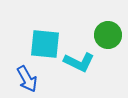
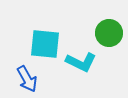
green circle: moved 1 px right, 2 px up
cyan L-shape: moved 2 px right
